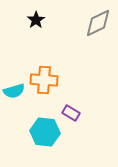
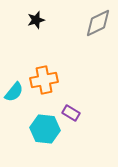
black star: rotated 18 degrees clockwise
orange cross: rotated 16 degrees counterclockwise
cyan semicircle: moved 1 px down; rotated 35 degrees counterclockwise
cyan hexagon: moved 3 px up
